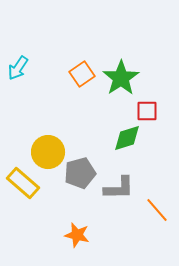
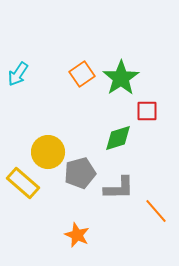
cyan arrow: moved 6 px down
green diamond: moved 9 px left
orange line: moved 1 px left, 1 px down
orange star: rotated 10 degrees clockwise
